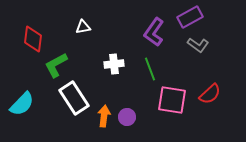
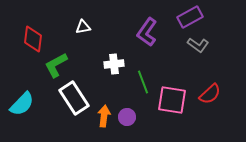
purple L-shape: moved 7 px left
green line: moved 7 px left, 13 px down
